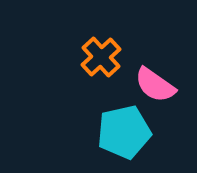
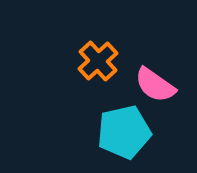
orange cross: moved 3 px left, 4 px down
